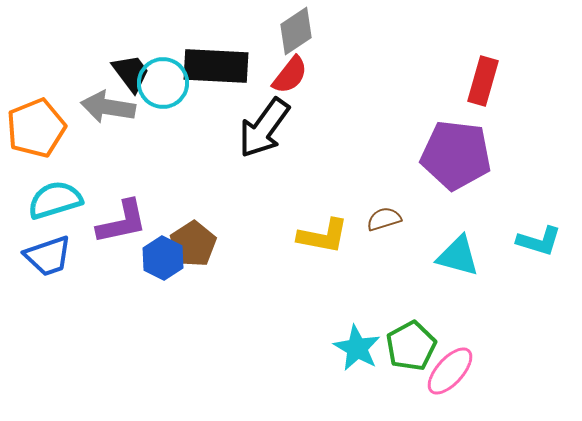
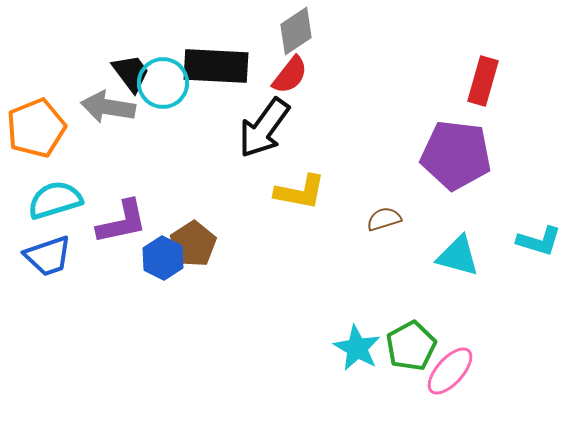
yellow L-shape: moved 23 px left, 44 px up
